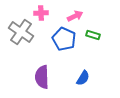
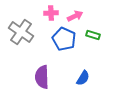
pink cross: moved 10 px right
